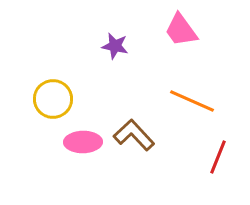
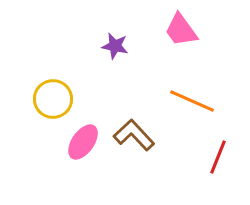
pink ellipse: rotated 54 degrees counterclockwise
